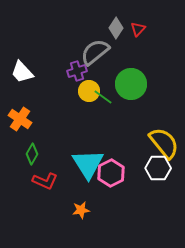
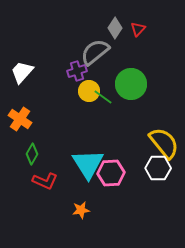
gray diamond: moved 1 px left
white trapezoid: rotated 85 degrees clockwise
pink hexagon: rotated 24 degrees clockwise
